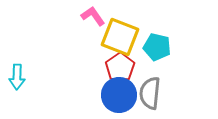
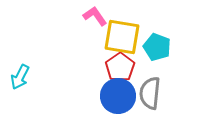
pink L-shape: moved 2 px right
yellow square: moved 2 px right; rotated 12 degrees counterclockwise
cyan pentagon: rotated 8 degrees clockwise
cyan arrow: moved 3 px right; rotated 25 degrees clockwise
blue circle: moved 1 px left, 1 px down
